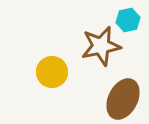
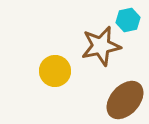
yellow circle: moved 3 px right, 1 px up
brown ellipse: moved 2 px right, 1 px down; rotated 15 degrees clockwise
